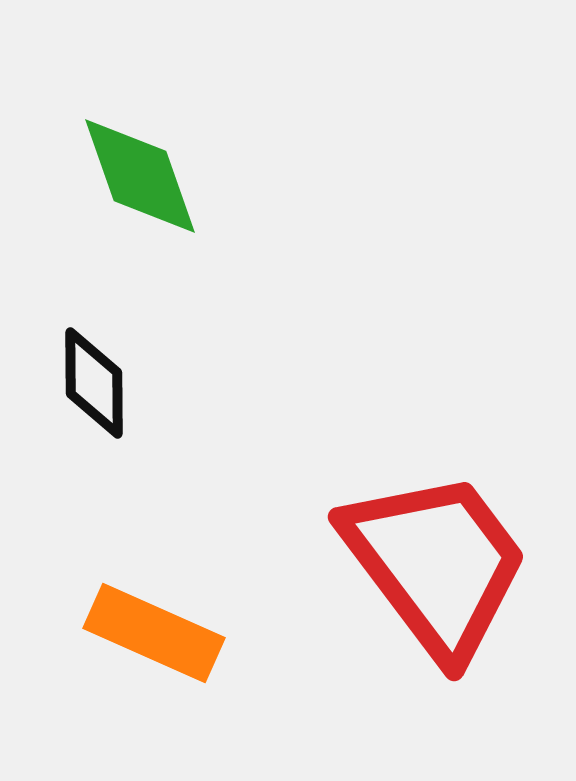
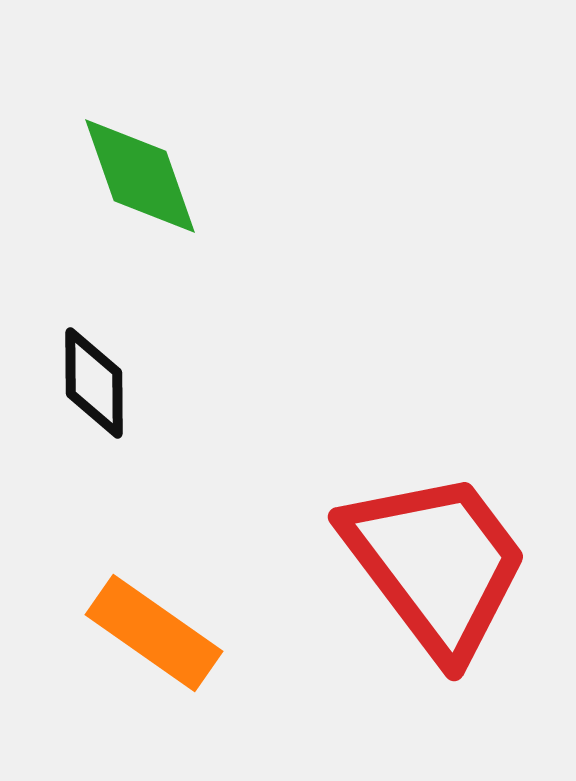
orange rectangle: rotated 11 degrees clockwise
